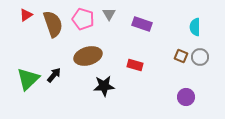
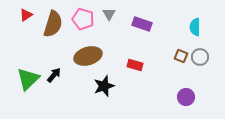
brown semicircle: rotated 36 degrees clockwise
black star: rotated 15 degrees counterclockwise
